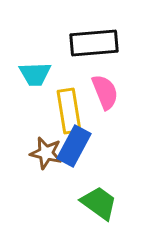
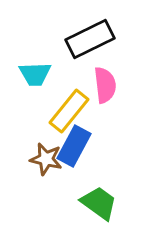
black rectangle: moved 4 px left, 4 px up; rotated 21 degrees counterclockwise
pink semicircle: moved 7 px up; rotated 15 degrees clockwise
yellow rectangle: rotated 48 degrees clockwise
brown star: moved 6 px down
